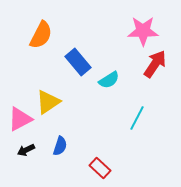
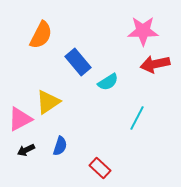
red arrow: rotated 136 degrees counterclockwise
cyan semicircle: moved 1 px left, 2 px down
